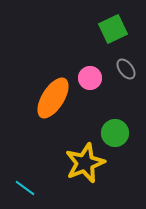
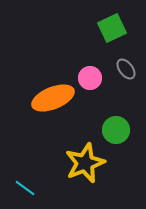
green square: moved 1 px left, 1 px up
orange ellipse: rotated 36 degrees clockwise
green circle: moved 1 px right, 3 px up
